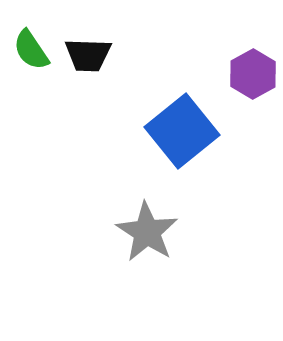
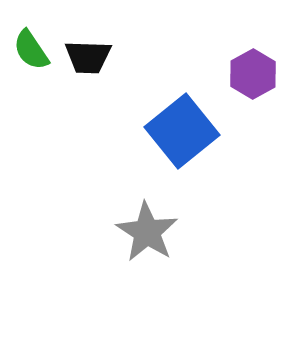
black trapezoid: moved 2 px down
